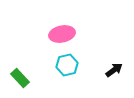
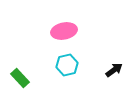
pink ellipse: moved 2 px right, 3 px up
